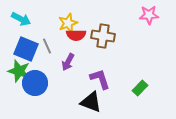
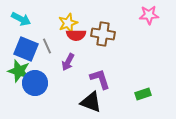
brown cross: moved 2 px up
green rectangle: moved 3 px right, 6 px down; rotated 28 degrees clockwise
